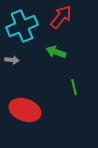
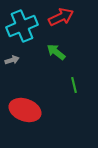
red arrow: rotated 25 degrees clockwise
green arrow: rotated 18 degrees clockwise
gray arrow: rotated 24 degrees counterclockwise
green line: moved 2 px up
